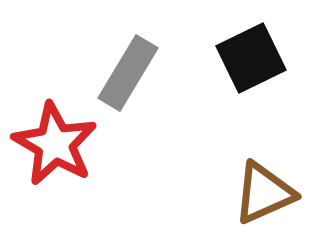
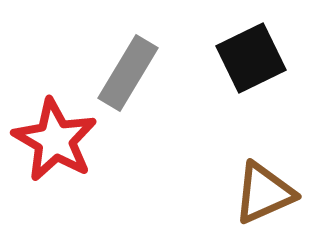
red star: moved 4 px up
